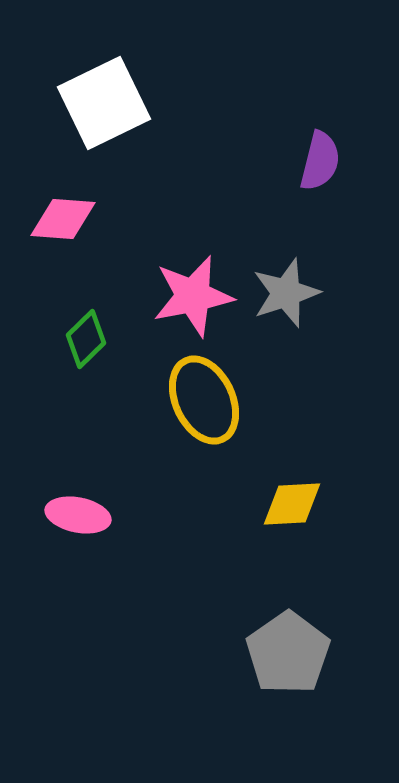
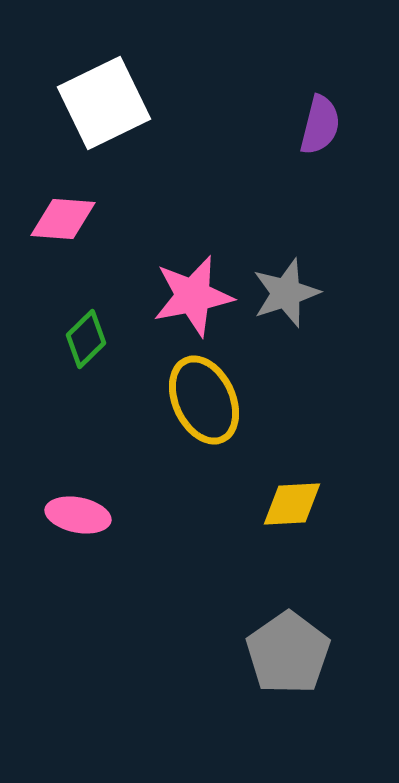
purple semicircle: moved 36 px up
